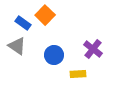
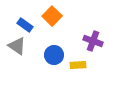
orange square: moved 7 px right, 1 px down
blue rectangle: moved 2 px right, 2 px down
purple cross: moved 8 px up; rotated 18 degrees counterclockwise
yellow rectangle: moved 9 px up
